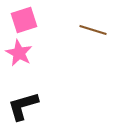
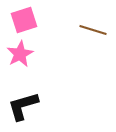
pink star: moved 1 px right, 1 px down; rotated 16 degrees clockwise
